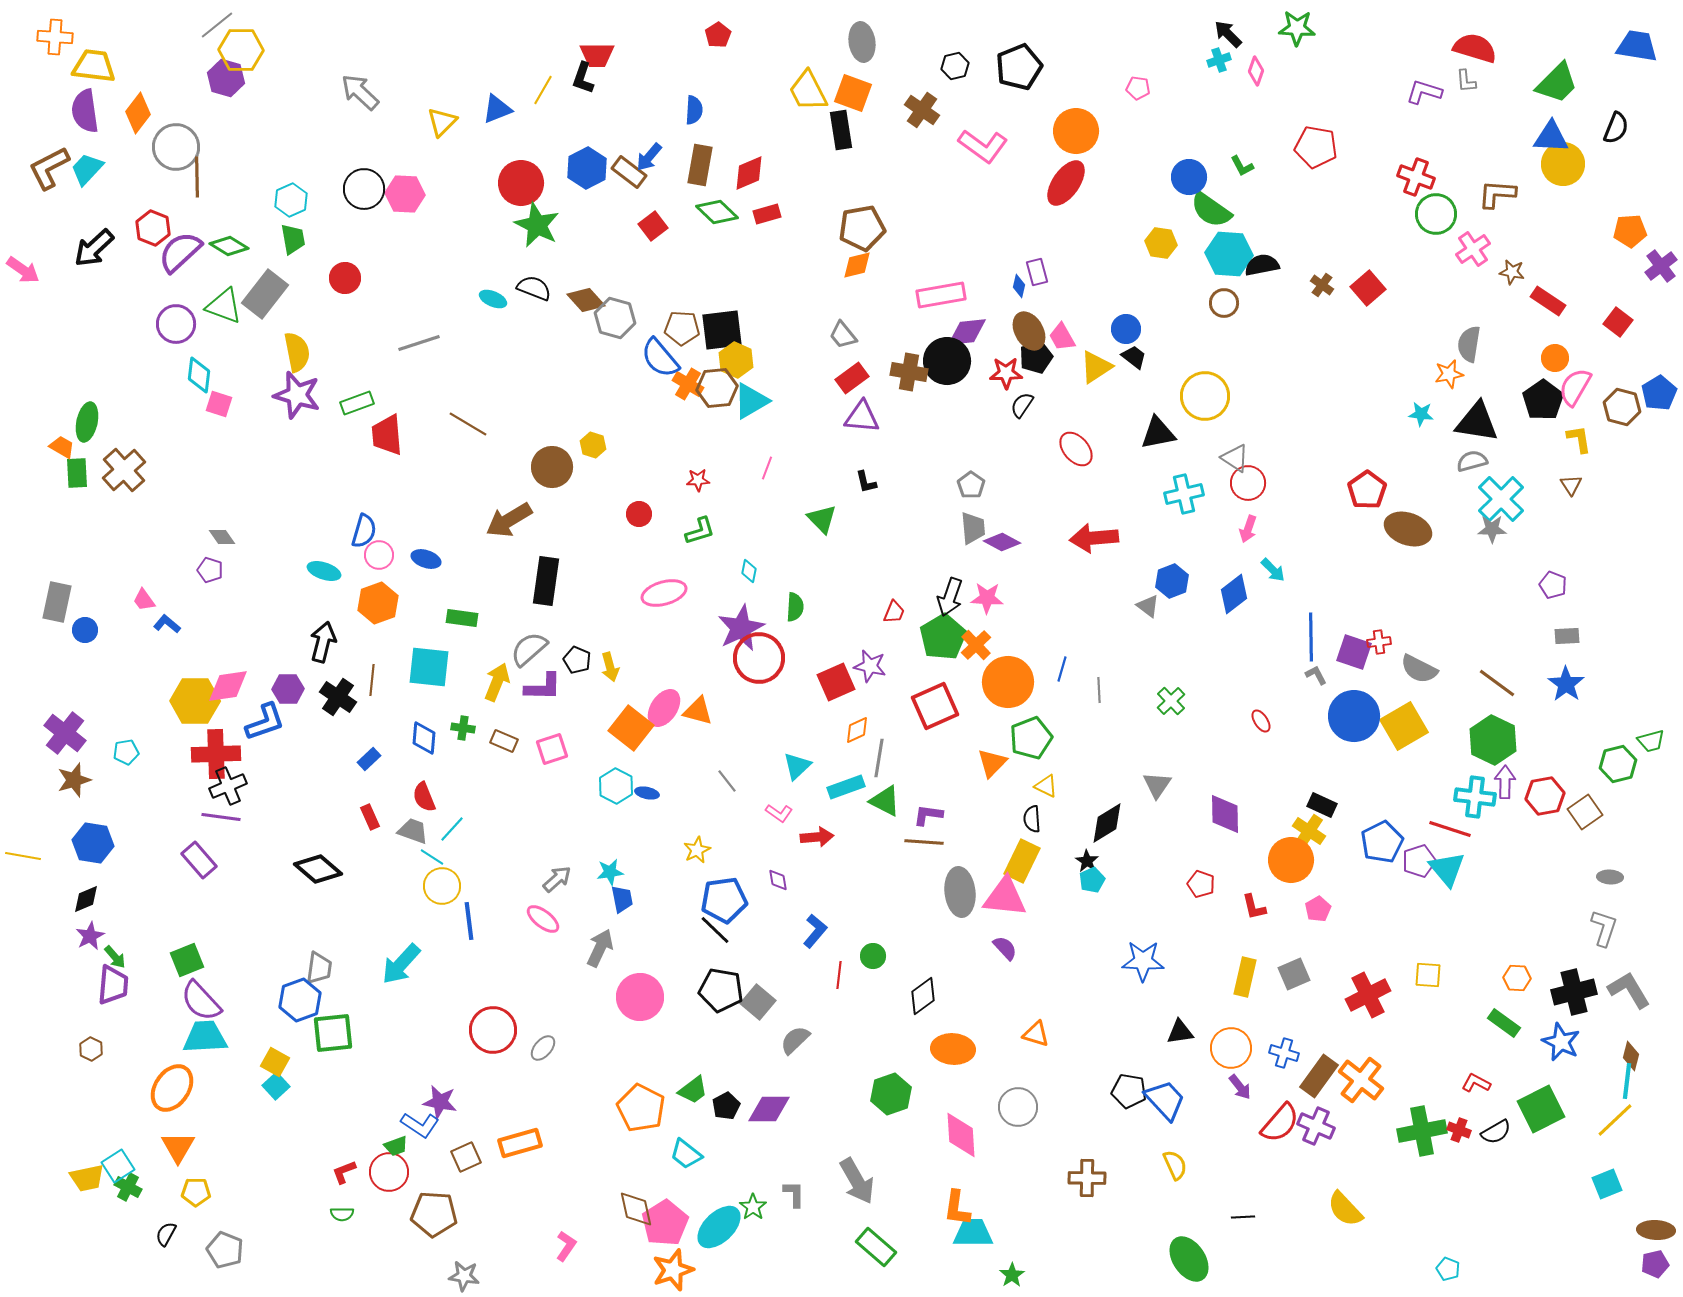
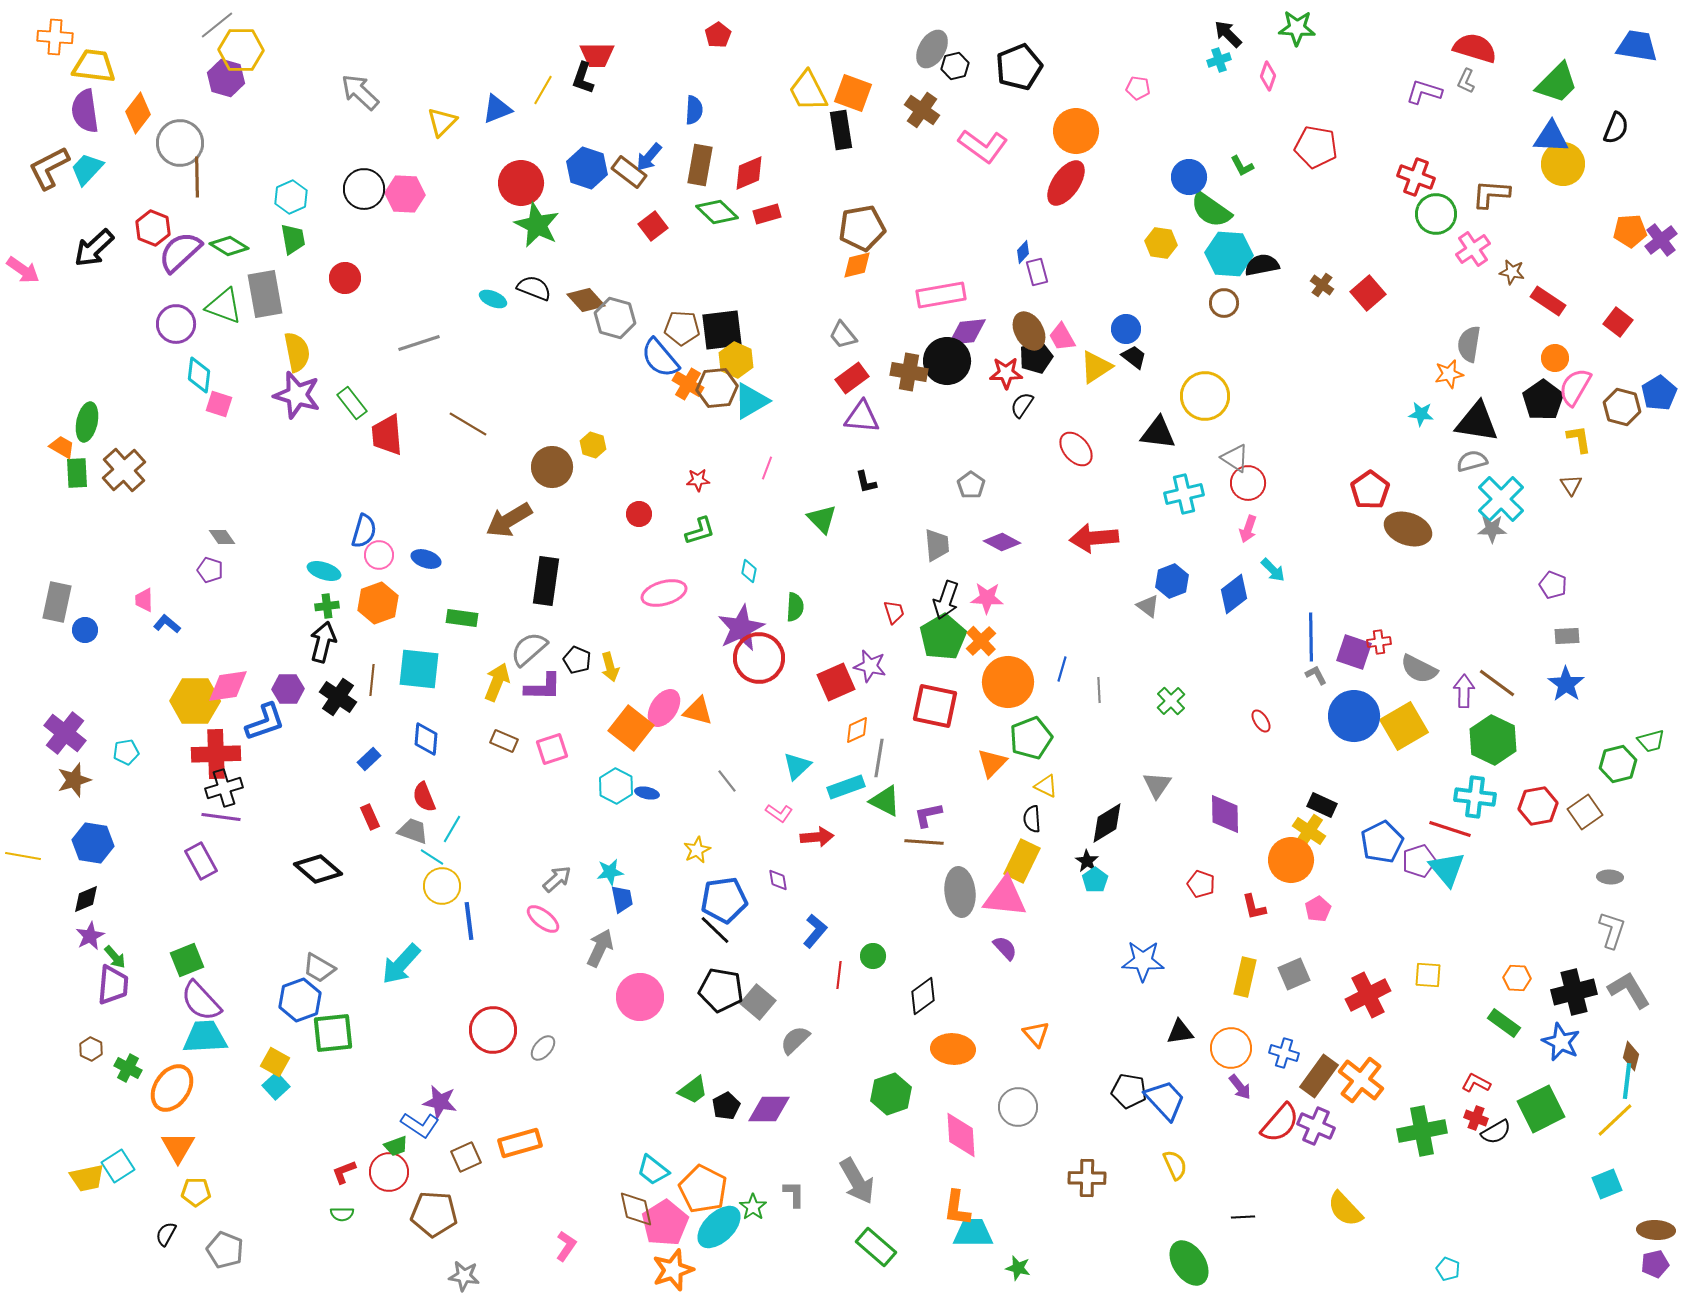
gray ellipse at (862, 42): moved 70 px right, 7 px down; rotated 39 degrees clockwise
pink diamond at (1256, 71): moved 12 px right, 5 px down
gray L-shape at (1466, 81): rotated 30 degrees clockwise
gray circle at (176, 147): moved 4 px right, 4 px up
blue hexagon at (587, 168): rotated 15 degrees counterclockwise
brown L-shape at (1497, 194): moved 6 px left
cyan hexagon at (291, 200): moved 3 px up
purple cross at (1661, 266): moved 26 px up
blue diamond at (1019, 286): moved 4 px right, 34 px up; rotated 30 degrees clockwise
red square at (1368, 288): moved 5 px down
gray rectangle at (265, 294): rotated 48 degrees counterclockwise
green rectangle at (357, 403): moved 5 px left; rotated 72 degrees clockwise
black triangle at (1158, 433): rotated 18 degrees clockwise
red pentagon at (1367, 490): moved 3 px right
gray trapezoid at (973, 528): moved 36 px left, 17 px down
black arrow at (950, 597): moved 4 px left, 3 px down
pink trapezoid at (144, 600): rotated 35 degrees clockwise
red trapezoid at (894, 612): rotated 40 degrees counterclockwise
orange cross at (976, 645): moved 5 px right, 4 px up
cyan square at (429, 667): moved 10 px left, 2 px down
red square at (935, 706): rotated 36 degrees clockwise
green cross at (463, 728): moved 136 px left, 122 px up; rotated 15 degrees counterclockwise
blue diamond at (424, 738): moved 2 px right, 1 px down
purple arrow at (1505, 782): moved 41 px left, 91 px up
black cross at (228, 786): moved 4 px left, 2 px down; rotated 6 degrees clockwise
red hexagon at (1545, 796): moved 7 px left, 10 px down
purple L-shape at (928, 815): rotated 20 degrees counterclockwise
cyan line at (452, 829): rotated 12 degrees counterclockwise
purple rectangle at (199, 860): moved 2 px right, 1 px down; rotated 12 degrees clockwise
cyan pentagon at (1092, 880): moved 3 px right; rotated 10 degrees counterclockwise
gray L-shape at (1604, 928): moved 8 px right, 2 px down
gray trapezoid at (319, 968): rotated 112 degrees clockwise
orange triangle at (1036, 1034): rotated 32 degrees clockwise
orange pentagon at (641, 1108): moved 62 px right, 81 px down
red cross at (1459, 1130): moved 17 px right, 12 px up
cyan trapezoid at (686, 1154): moved 33 px left, 16 px down
green cross at (128, 1187): moved 119 px up
green ellipse at (1189, 1259): moved 4 px down
green star at (1012, 1275): moved 6 px right, 7 px up; rotated 25 degrees counterclockwise
